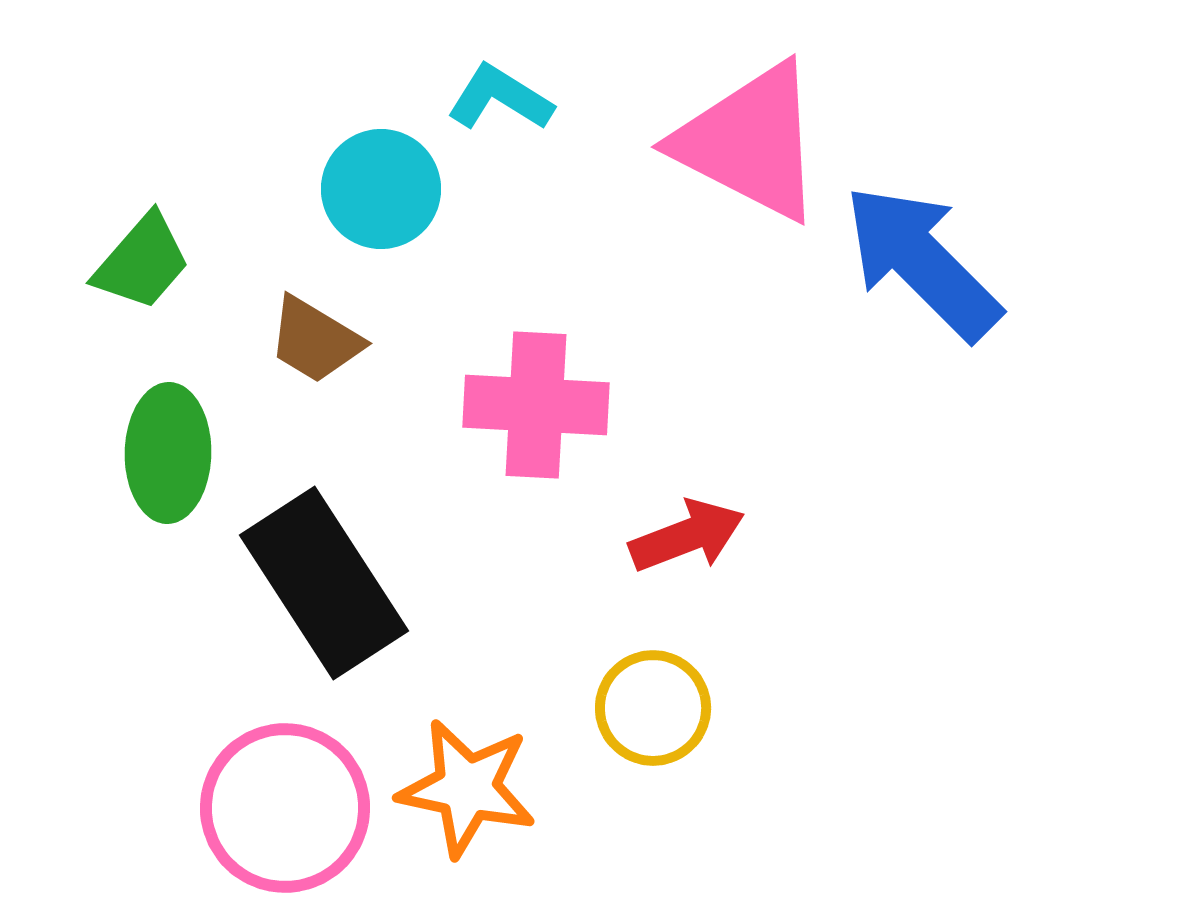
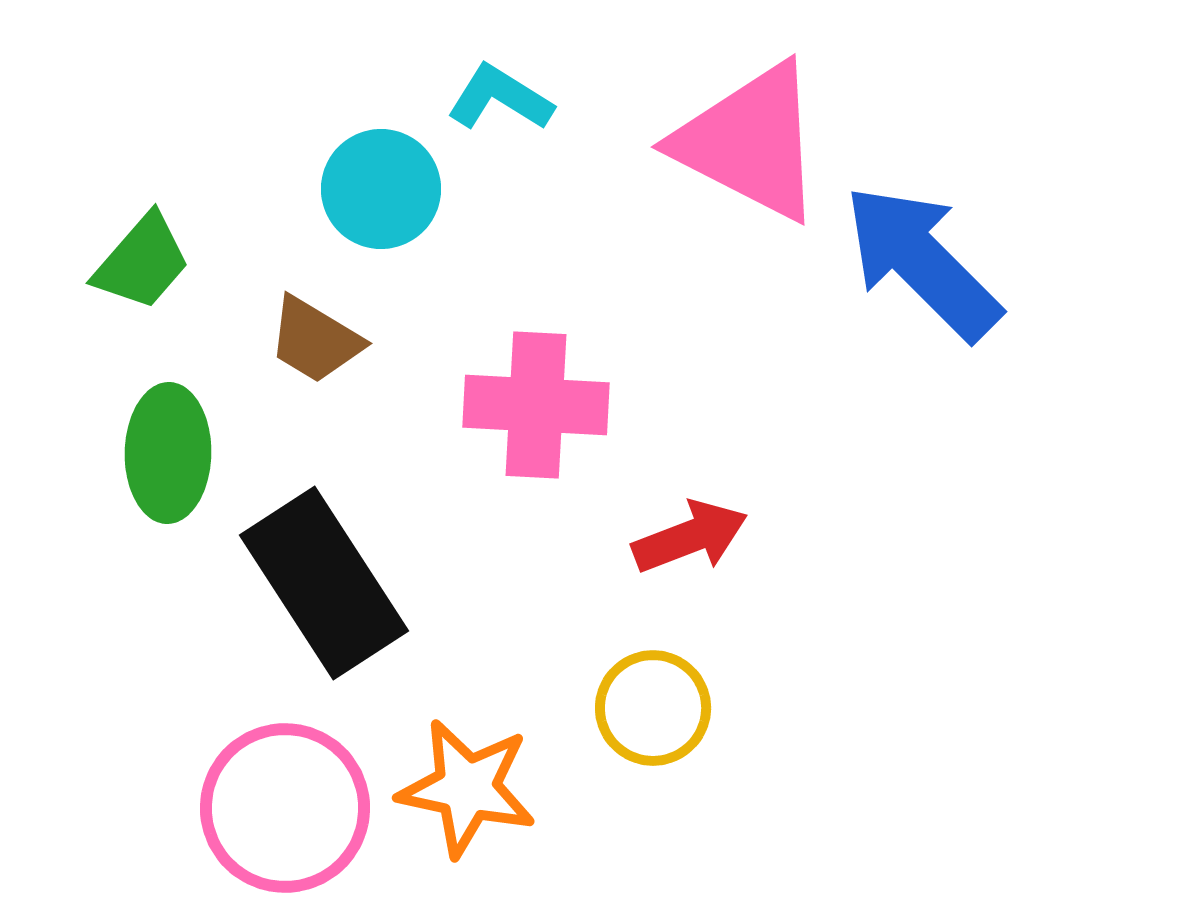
red arrow: moved 3 px right, 1 px down
